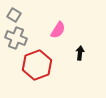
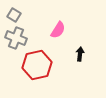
black arrow: moved 1 px down
red hexagon: rotated 8 degrees clockwise
